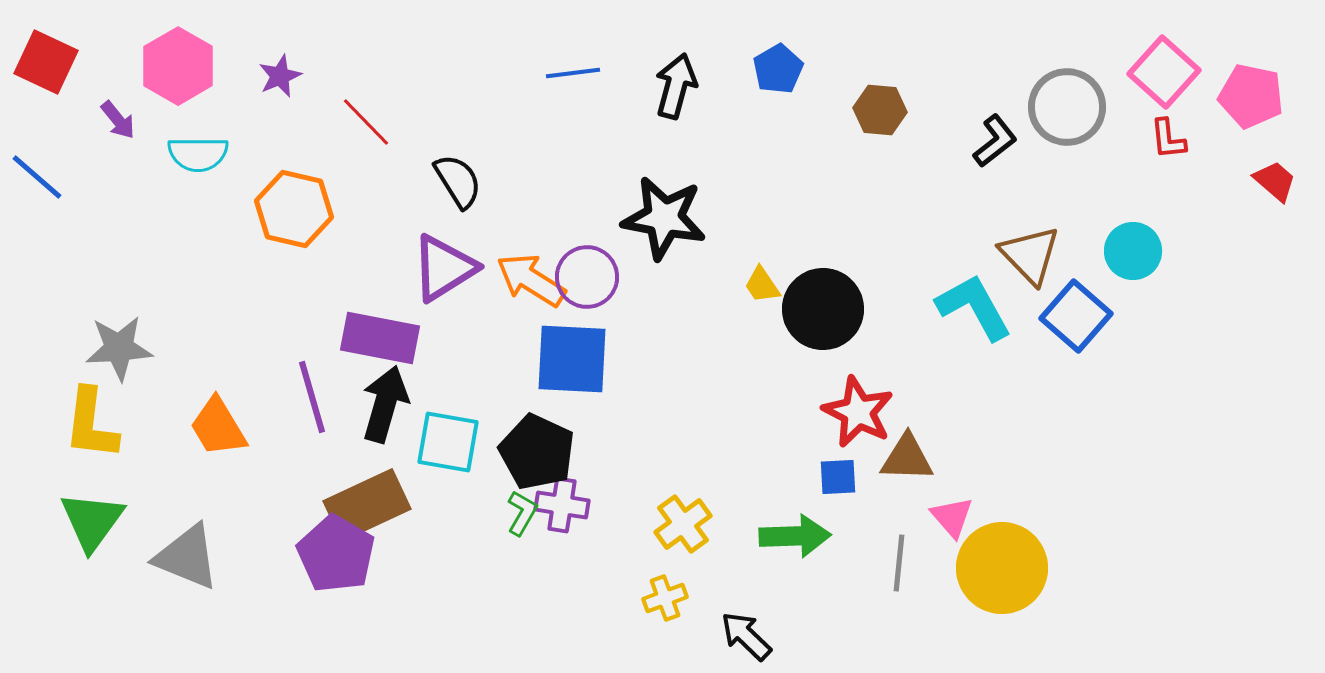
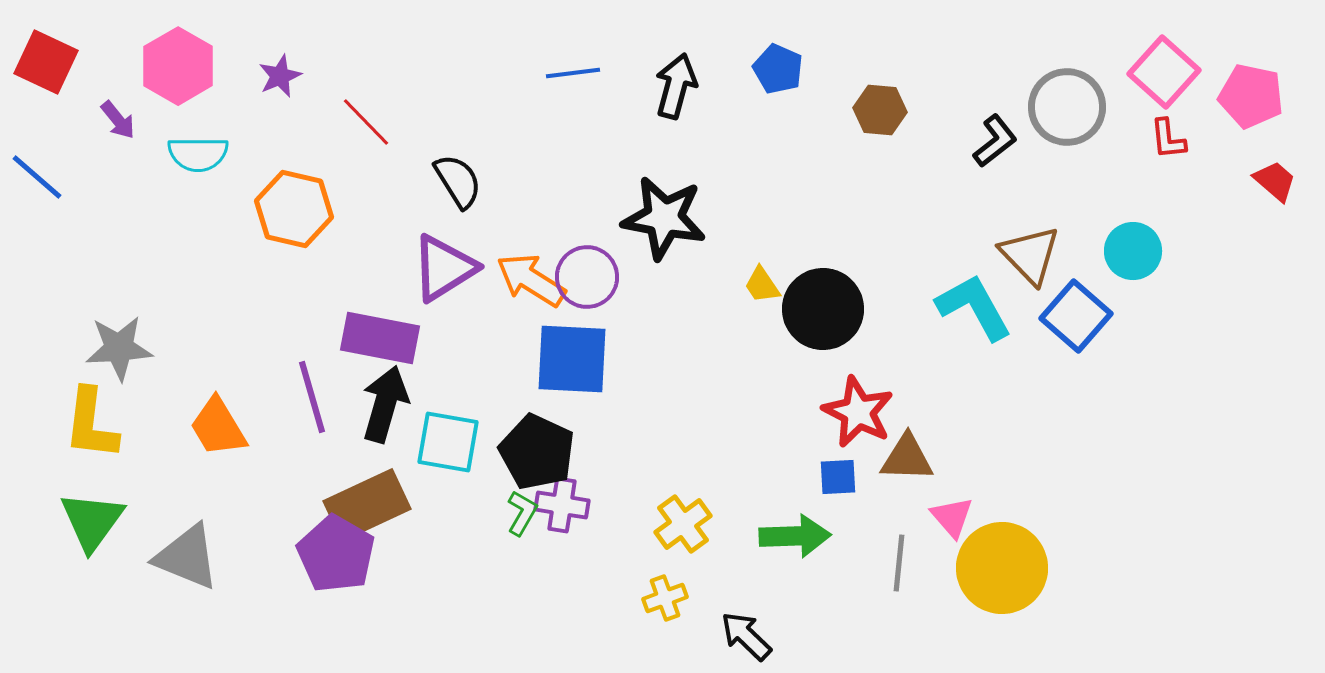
blue pentagon at (778, 69): rotated 18 degrees counterclockwise
